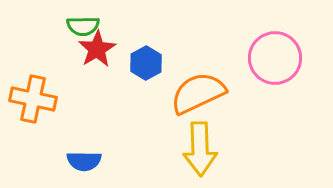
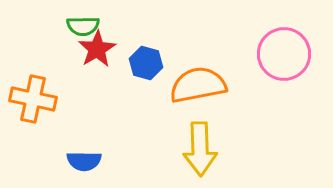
pink circle: moved 9 px right, 4 px up
blue hexagon: rotated 16 degrees counterclockwise
orange semicircle: moved 8 px up; rotated 14 degrees clockwise
